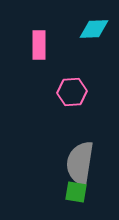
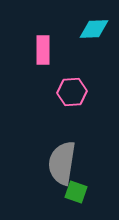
pink rectangle: moved 4 px right, 5 px down
gray semicircle: moved 18 px left
green square: rotated 10 degrees clockwise
